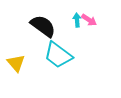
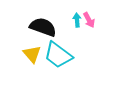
pink arrow: rotated 28 degrees clockwise
black semicircle: moved 1 px down; rotated 16 degrees counterclockwise
yellow triangle: moved 16 px right, 9 px up
